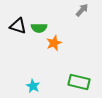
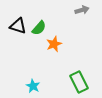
gray arrow: rotated 32 degrees clockwise
green semicircle: rotated 49 degrees counterclockwise
orange star: moved 1 px down
green rectangle: rotated 50 degrees clockwise
